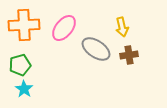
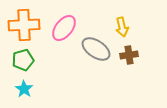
green pentagon: moved 3 px right, 5 px up
